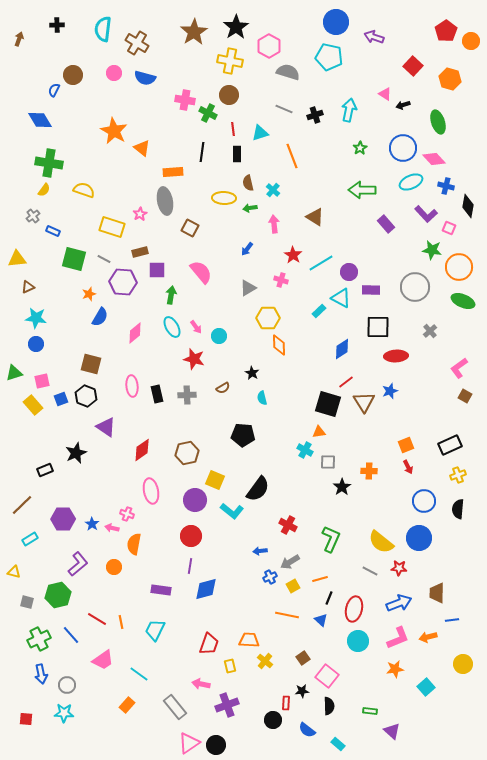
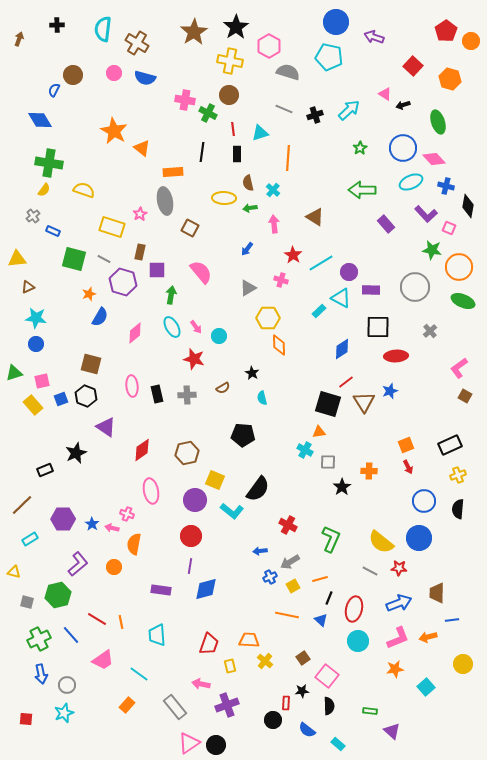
cyan arrow at (349, 110): rotated 35 degrees clockwise
orange line at (292, 156): moved 4 px left, 2 px down; rotated 25 degrees clockwise
brown rectangle at (140, 252): rotated 63 degrees counterclockwise
purple hexagon at (123, 282): rotated 12 degrees clockwise
cyan trapezoid at (155, 630): moved 2 px right, 5 px down; rotated 30 degrees counterclockwise
cyan star at (64, 713): rotated 24 degrees counterclockwise
